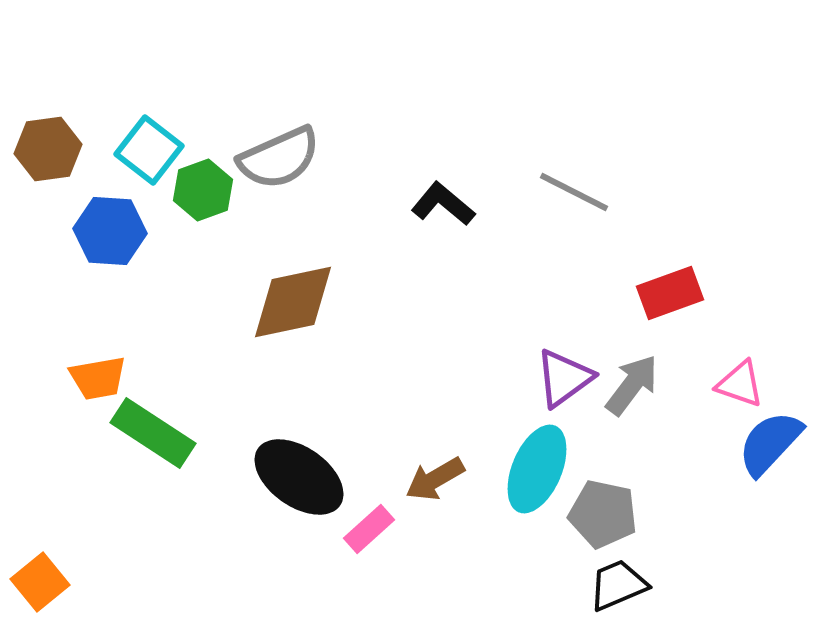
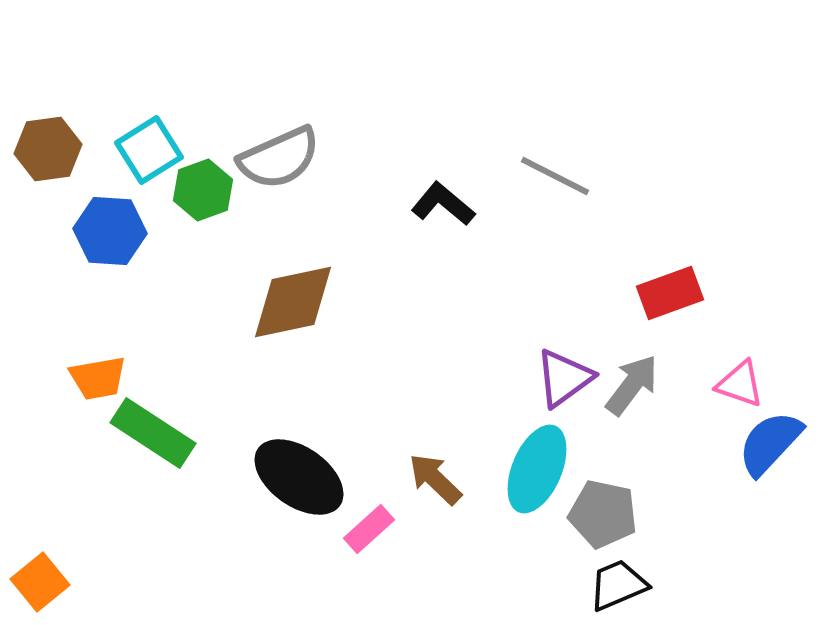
cyan square: rotated 20 degrees clockwise
gray line: moved 19 px left, 16 px up
brown arrow: rotated 74 degrees clockwise
